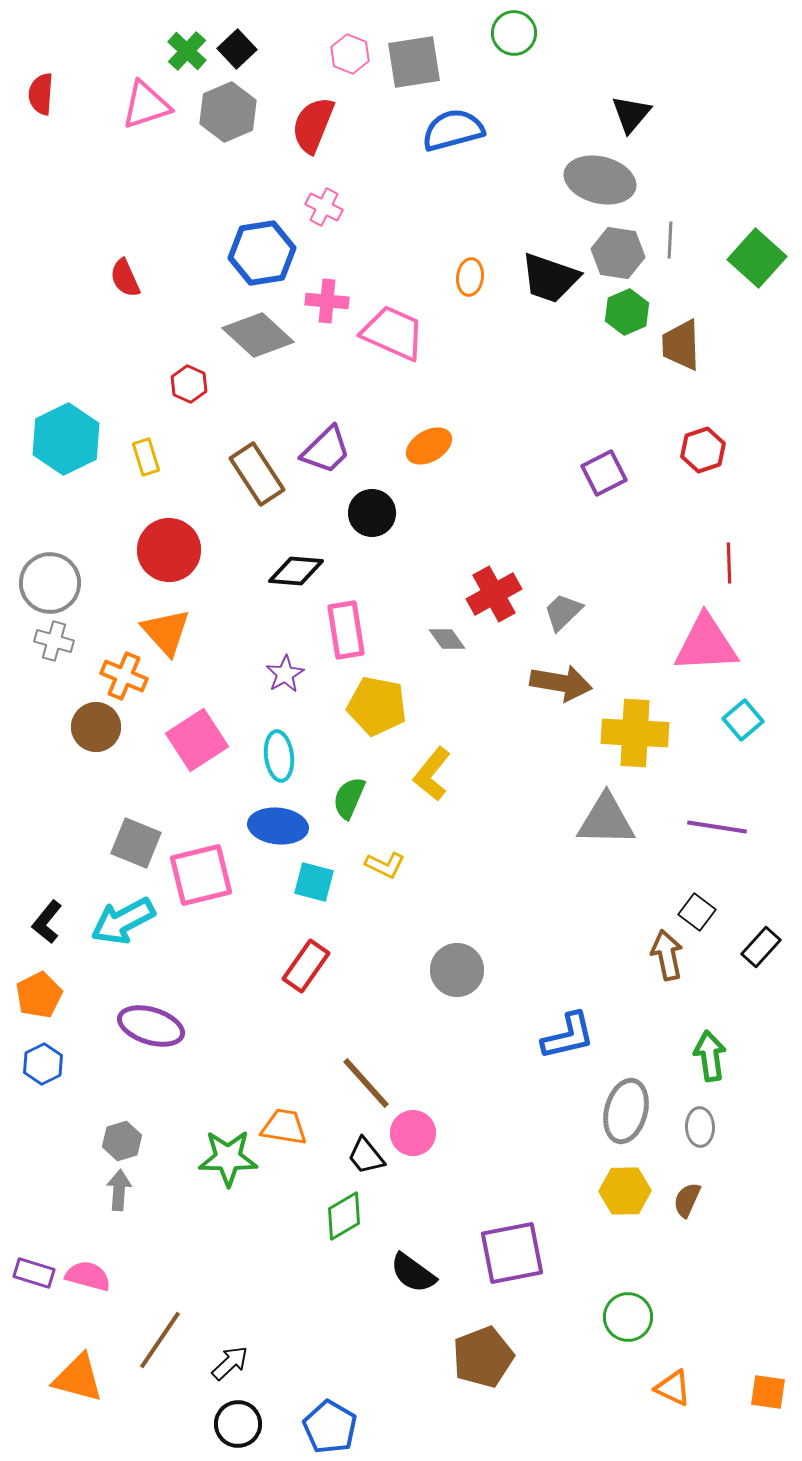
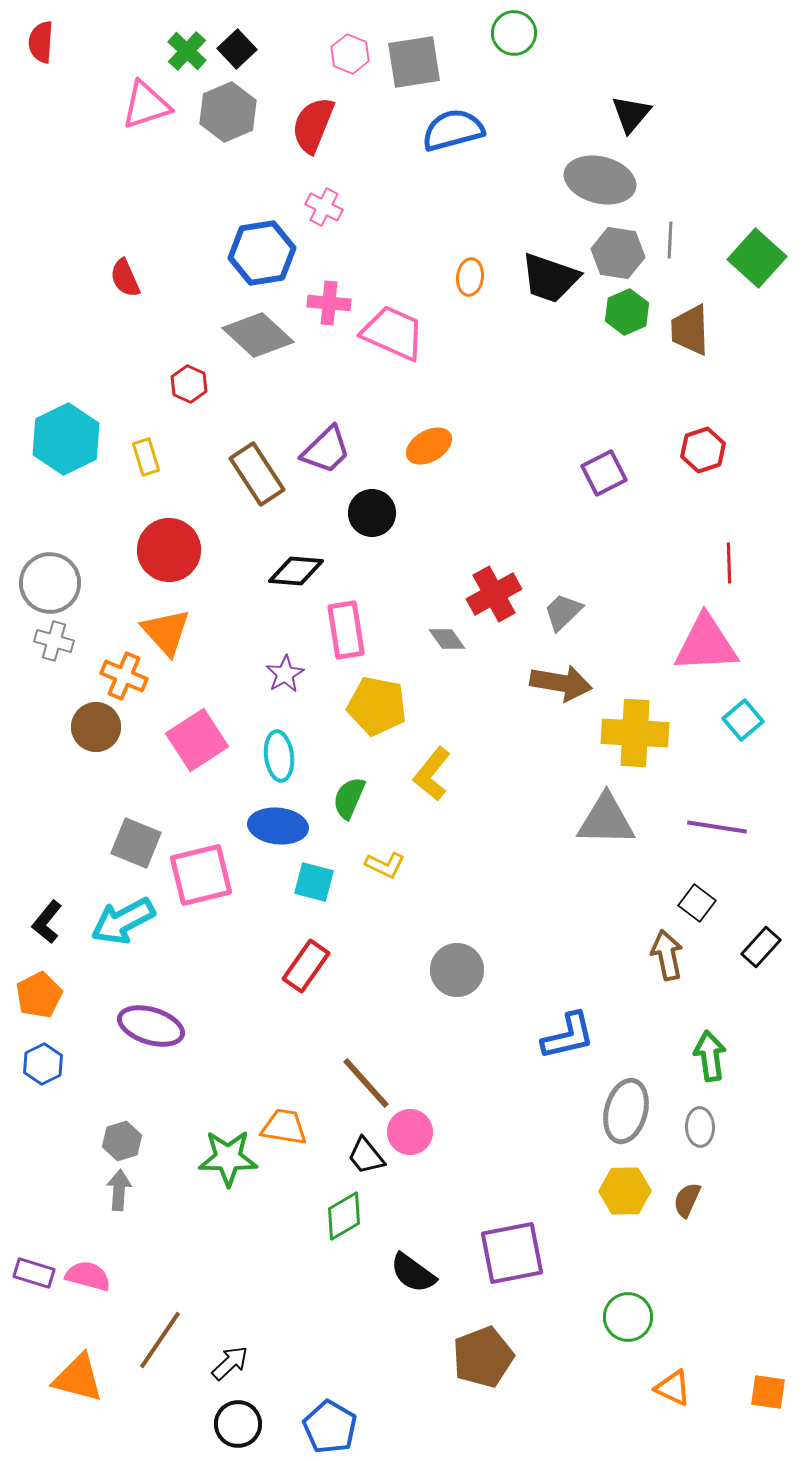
red semicircle at (41, 94): moved 52 px up
pink cross at (327, 301): moved 2 px right, 2 px down
brown trapezoid at (681, 345): moved 9 px right, 15 px up
black square at (697, 912): moved 9 px up
pink circle at (413, 1133): moved 3 px left, 1 px up
